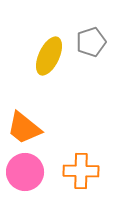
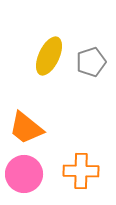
gray pentagon: moved 20 px down
orange trapezoid: moved 2 px right
pink circle: moved 1 px left, 2 px down
